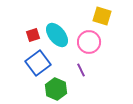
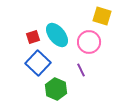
red square: moved 2 px down
blue square: rotated 10 degrees counterclockwise
